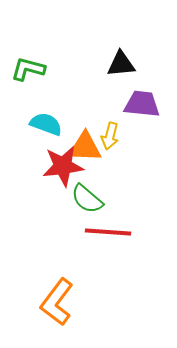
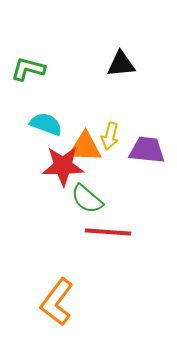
purple trapezoid: moved 5 px right, 46 px down
red star: rotated 6 degrees clockwise
